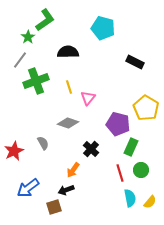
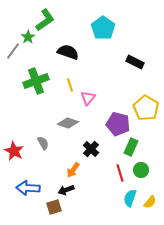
cyan pentagon: rotated 20 degrees clockwise
black semicircle: rotated 20 degrees clockwise
gray line: moved 7 px left, 9 px up
yellow line: moved 1 px right, 2 px up
red star: rotated 18 degrees counterclockwise
blue arrow: rotated 40 degrees clockwise
cyan semicircle: rotated 150 degrees counterclockwise
